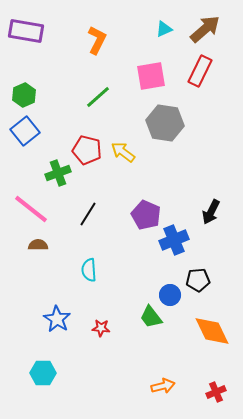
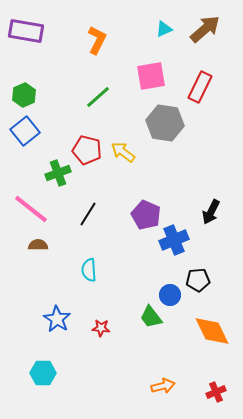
red rectangle: moved 16 px down
